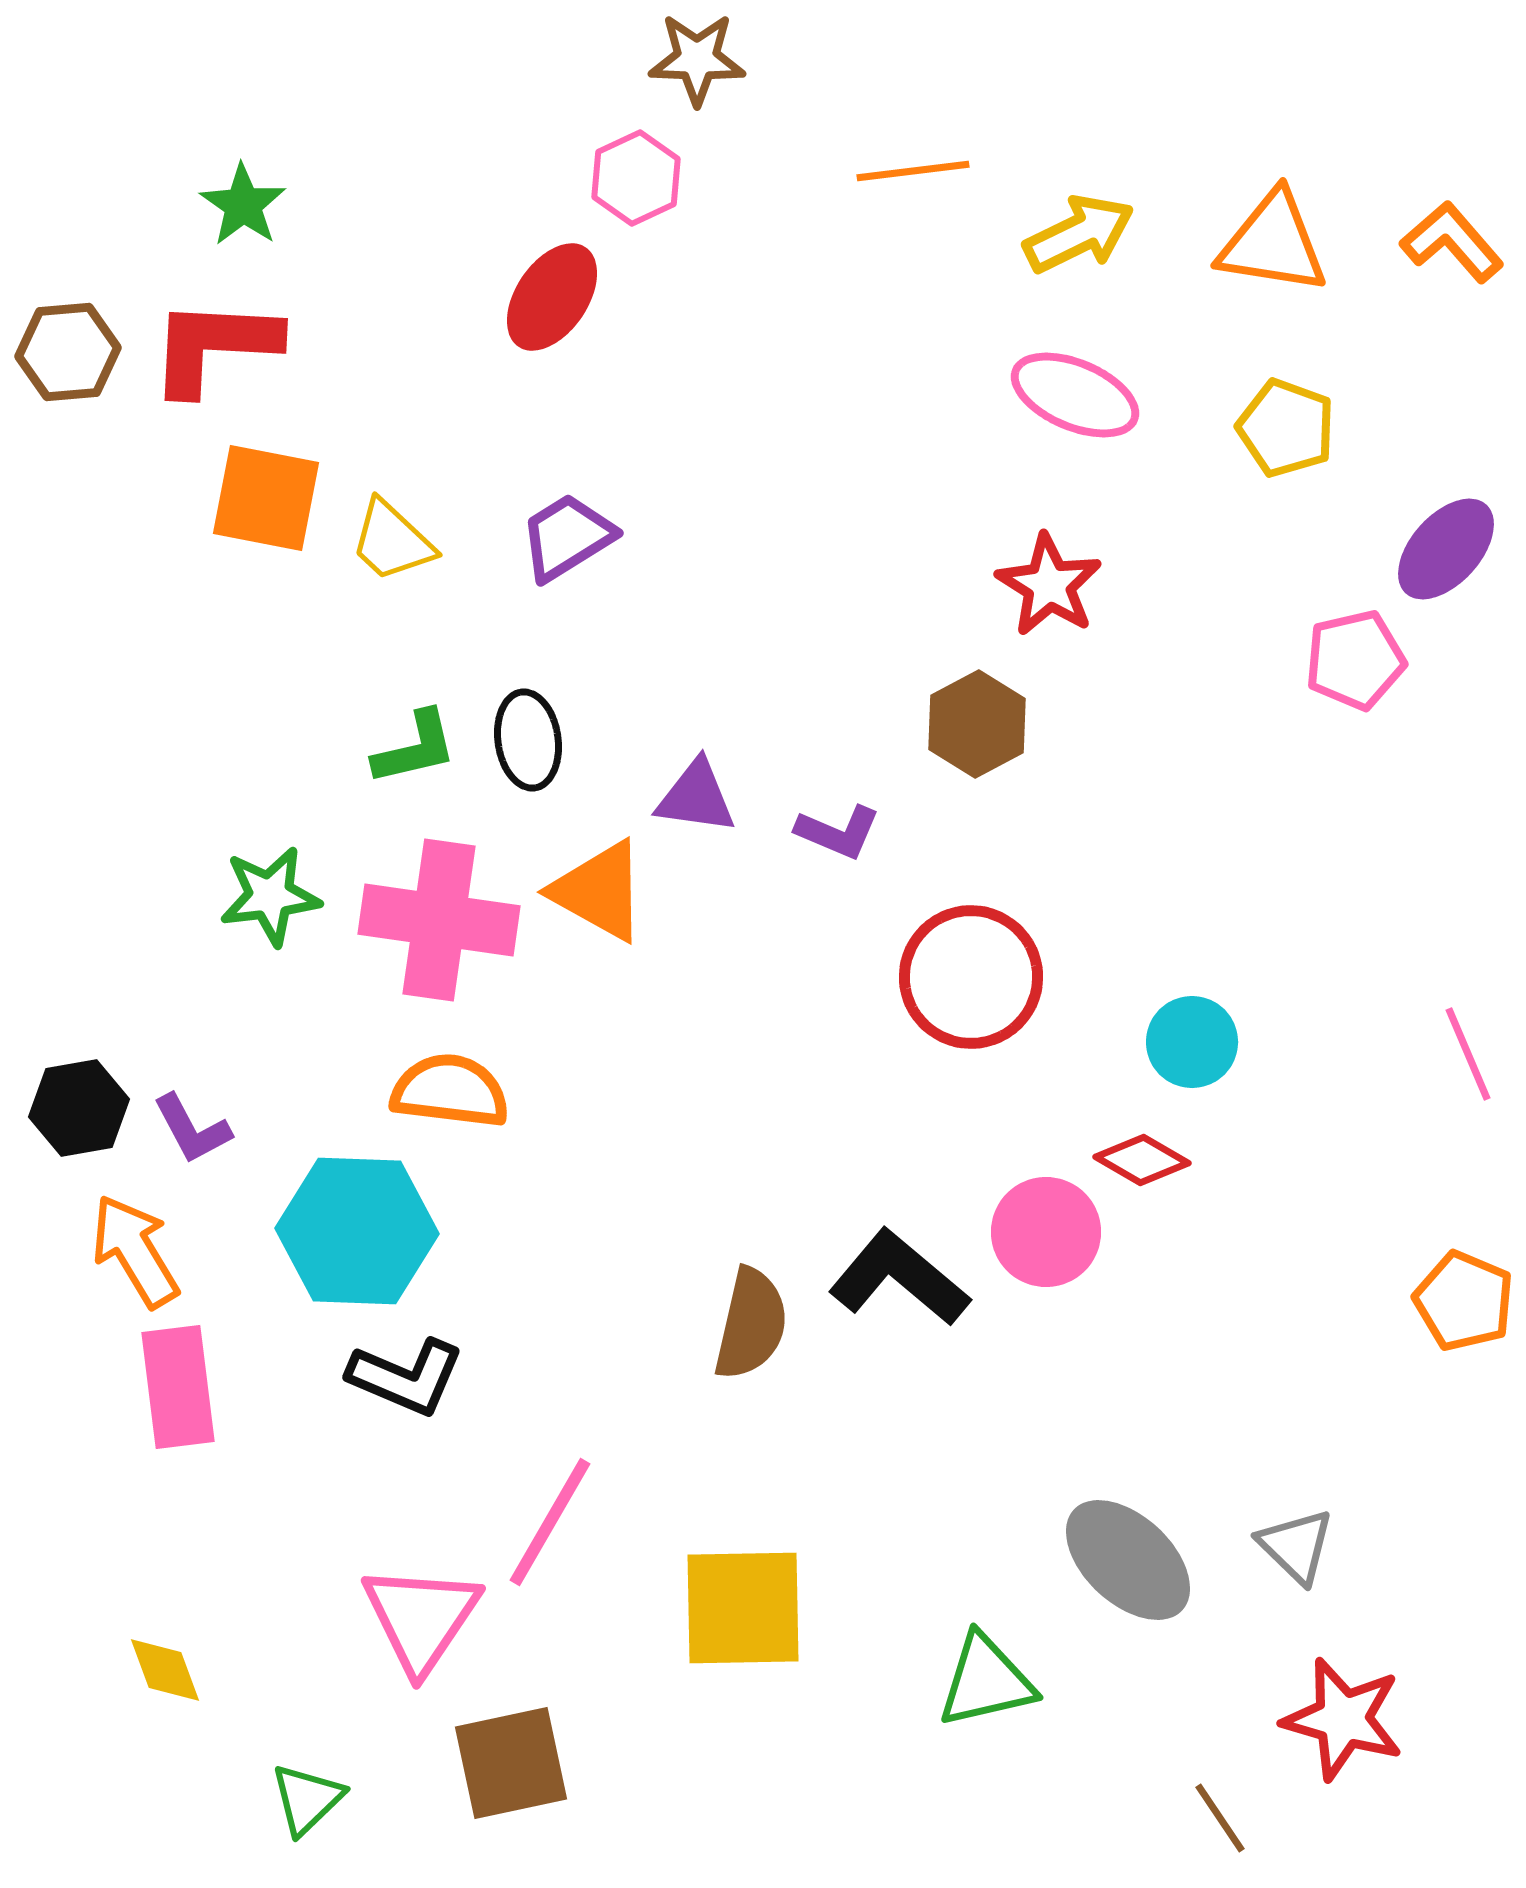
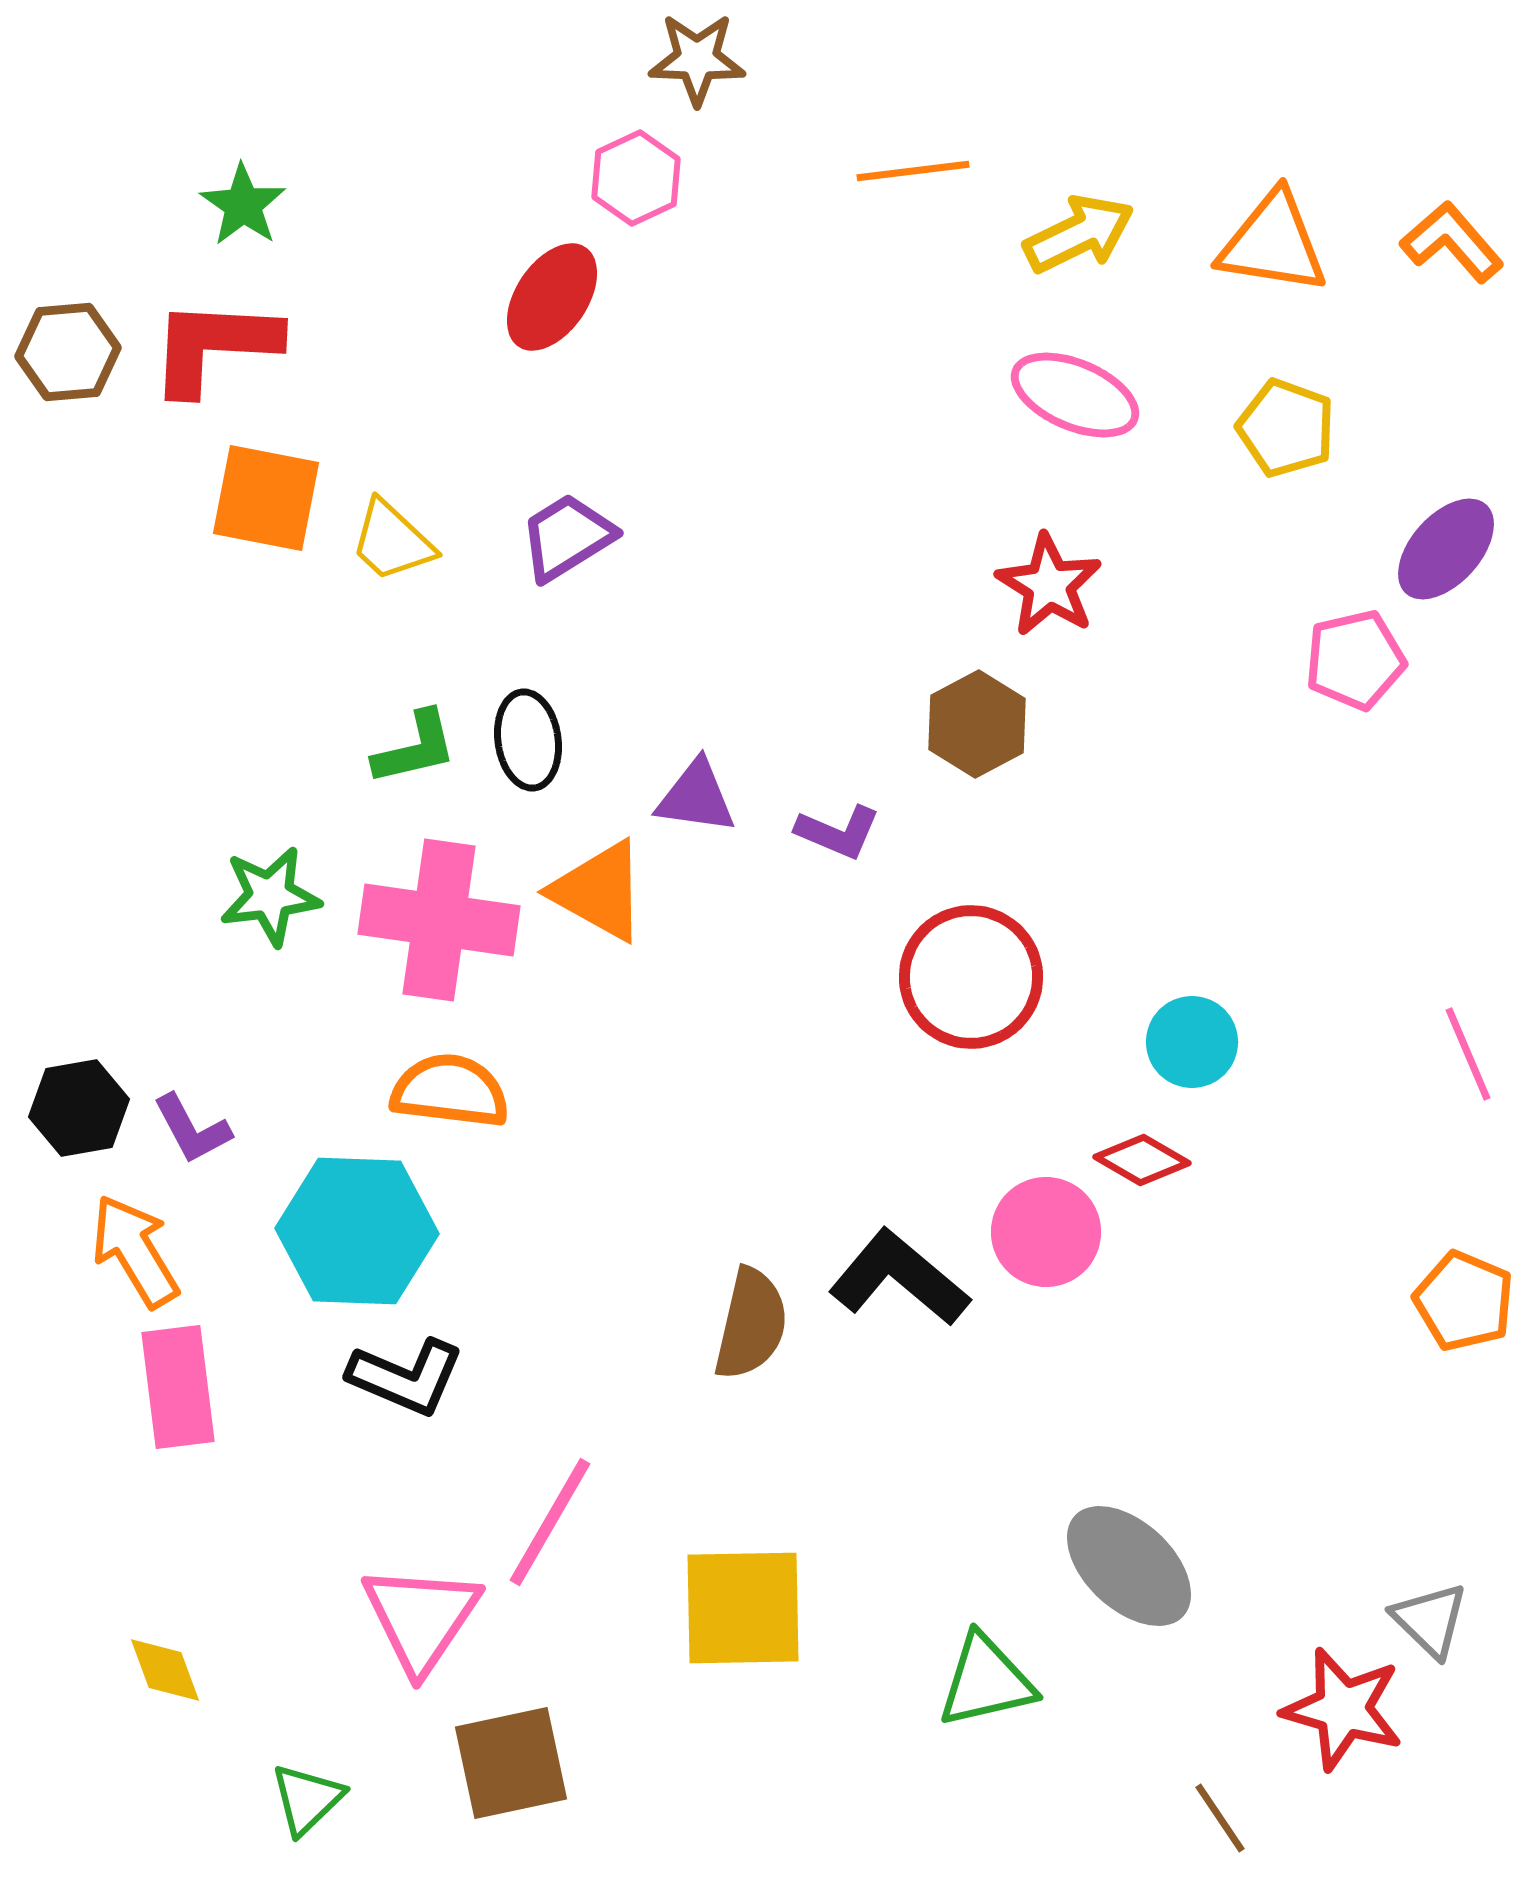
gray triangle at (1296, 1546): moved 134 px right, 74 px down
gray ellipse at (1128, 1560): moved 1 px right, 6 px down
red star at (1343, 1719): moved 10 px up
